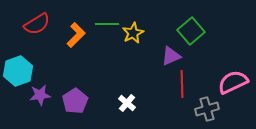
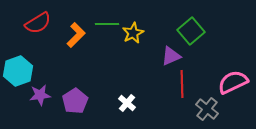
red semicircle: moved 1 px right, 1 px up
gray cross: rotated 35 degrees counterclockwise
